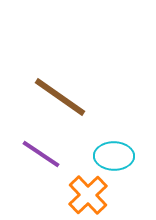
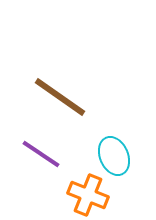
cyan ellipse: rotated 66 degrees clockwise
orange cross: rotated 24 degrees counterclockwise
